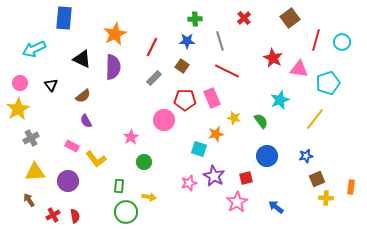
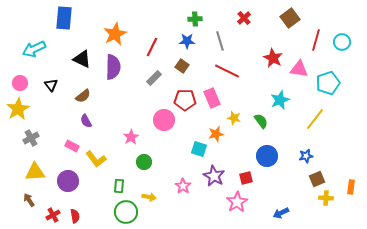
pink star at (189, 183): moved 6 px left, 3 px down; rotated 21 degrees counterclockwise
blue arrow at (276, 207): moved 5 px right, 6 px down; rotated 63 degrees counterclockwise
